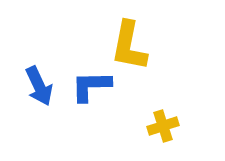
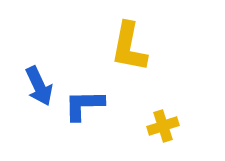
yellow L-shape: moved 1 px down
blue L-shape: moved 7 px left, 19 px down
